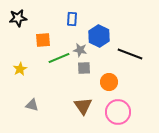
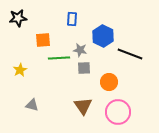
blue hexagon: moved 4 px right
green line: rotated 20 degrees clockwise
yellow star: moved 1 px down
